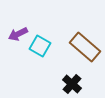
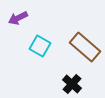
purple arrow: moved 16 px up
